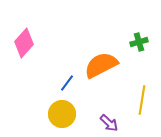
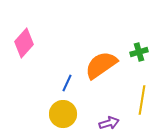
green cross: moved 10 px down
orange semicircle: rotated 8 degrees counterclockwise
blue line: rotated 12 degrees counterclockwise
yellow circle: moved 1 px right
purple arrow: rotated 60 degrees counterclockwise
